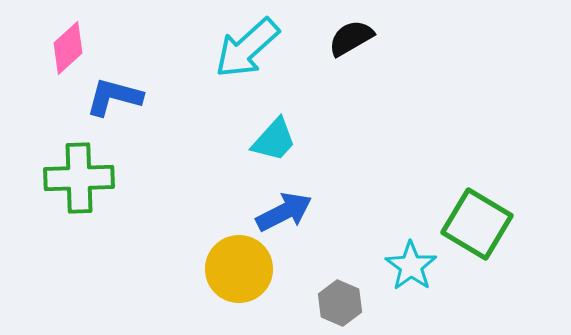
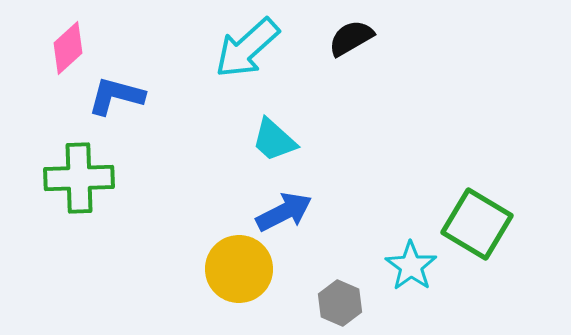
blue L-shape: moved 2 px right, 1 px up
cyan trapezoid: rotated 90 degrees clockwise
